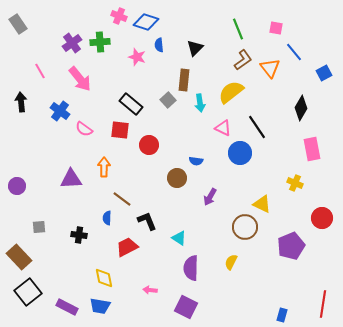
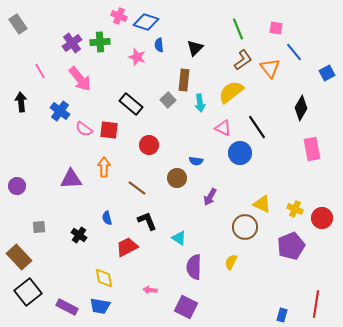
blue square at (324, 73): moved 3 px right
red square at (120, 130): moved 11 px left
yellow cross at (295, 183): moved 26 px down
brown line at (122, 199): moved 15 px right, 11 px up
blue semicircle at (107, 218): rotated 16 degrees counterclockwise
black cross at (79, 235): rotated 28 degrees clockwise
purple semicircle at (191, 268): moved 3 px right, 1 px up
red line at (323, 304): moved 7 px left
